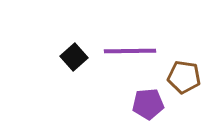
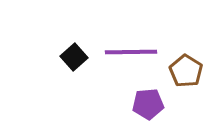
purple line: moved 1 px right, 1 px down
brown pentagon: moved 2 px right, 6 px up; rotated 24 degrees clockwise
